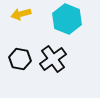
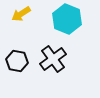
yellow arrow: rotated 18 degrees counterclockwise
black hexagon: moved 3 px left, 2 px down
